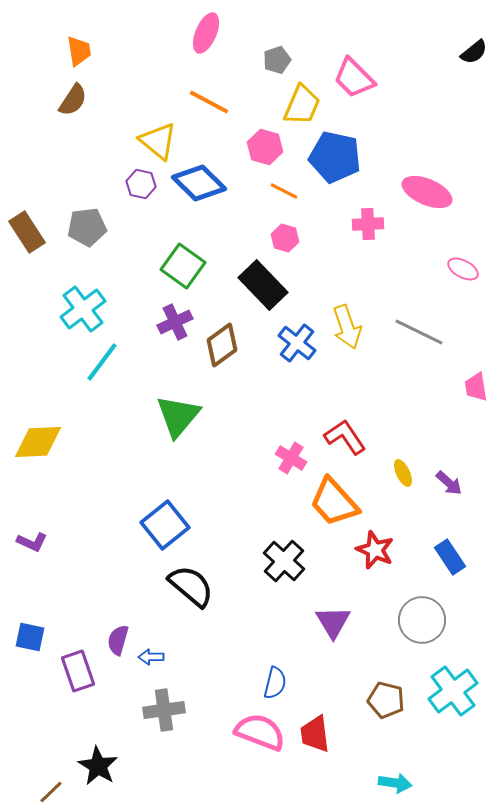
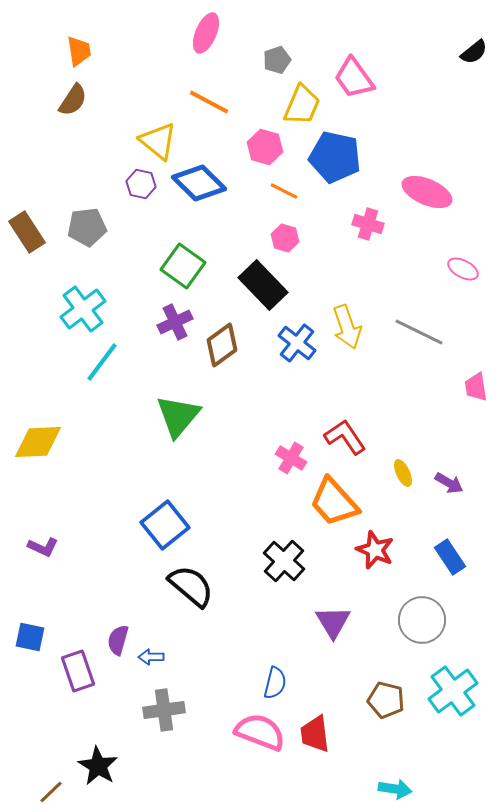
pink trapezoid at (354, 78): rotated 9 degrees clockwise
pink cross at (368, 224): rotated 20 degrees clockwise
purple arrow at (449, 483): rotated 12 degrees counterclockwise
purple L-shape at (32, 542): moved 11 px right, 5 px down
cyan arrow at (395, 783): moved 6 px down
